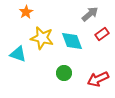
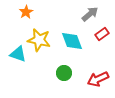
yellow star: moved 3 px left, 2 px down
